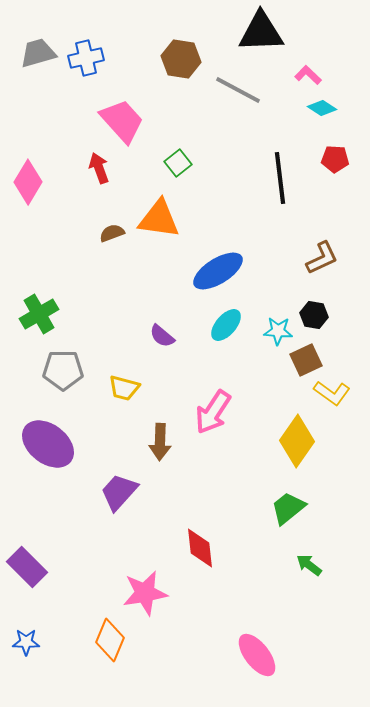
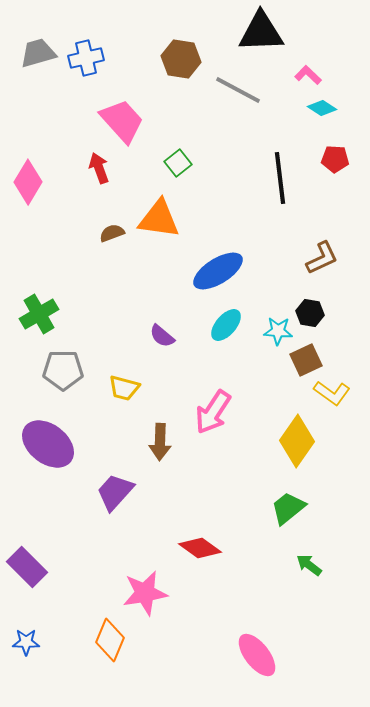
black hexagon: moved 4 px left, 2 px up
purple trapezoid: moved 4 px left
red diamond: rotated 48 degrees counterclockwise
